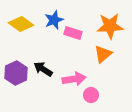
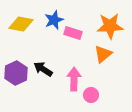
yellow diamond: rotated 25 degrees counterclockwise
pink arrow: rotated 80 degrees counterclockwise
